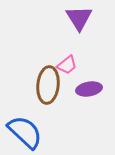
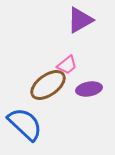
purple triangle: moved 1 px right, 2 px down; rotated 32 degrees clockwise
brown ellipse: rotated 48 degrees clockwise
blue semicircle: moved 8 px up
